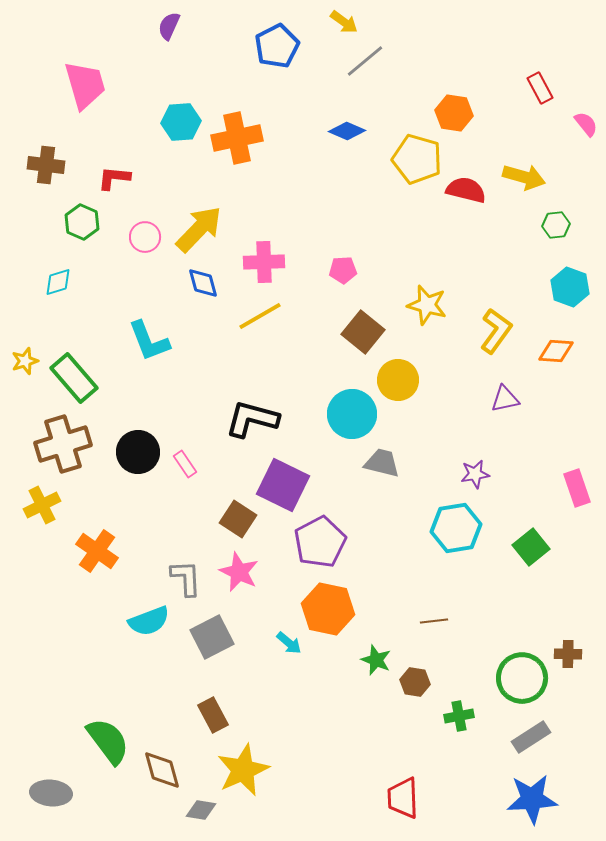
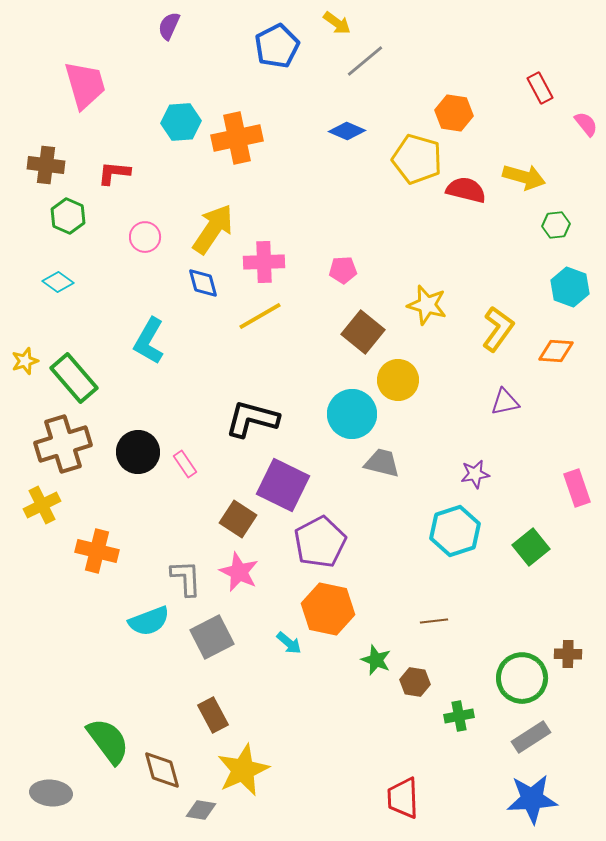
yellow arrow at (344, 22): moved 7 px left, 1 px down
red L-shape at (114, 178): moved 5 px up
green hexagon at (82, 222): moved 14 px left, 6 px up
yellow arrow at (199, 229): moved 14 px right; rotated 10 degrees counterclockwise
cyan diamond at (58, 282): rotated 52 degrees clockwise
yellow L-shape at (496, 331): moved 2 px right, 2 px up
cyan L-shape at (149, 341): rotated 51 degrees clockwise
purple triangle at (505, 399): moved 3 px down
cyan hexagon at (456, 528): moved 1 px left, 3 px down; rotated 9 degrees counterclockwise
orange cross at (97, 551): rotated 21 degrees counterclockwise
